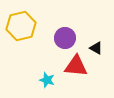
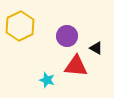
yellow hexagon: moved 1 px left; rotated 12 degrees counterclockwise
purple circle: moved 2 px right, 2 px up
